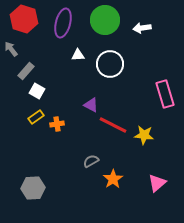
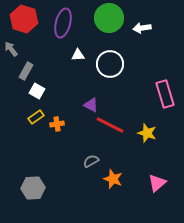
green circle: moved 4 px right, 2 px up
gray rectangle: rotated 12 degrees counterclockwise
red line: moved 3 px left
yellow star: moved 3 px right, 2 px up; rotated 12 degrees clockwise
orange star: rotated 18 degrees counterclockwise
